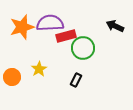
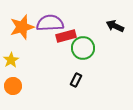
yellow star: moved 28 px left, 9 px up
orange circle: moved 1 px right, 9 px down
